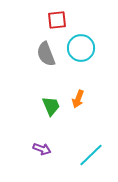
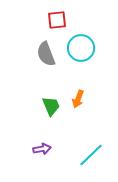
purple arrow: rotated 30 degrees counterclockwise
